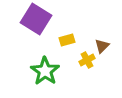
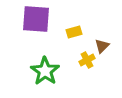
purple square: rotated 28 degrees counterclockwise
yellow rectangle: moved 7 px right, 8 px up
